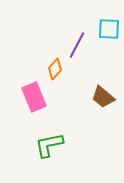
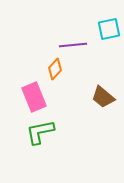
cyan square: rotated 15 degrees counterclockwise
purple line: moved 4 px left; rotated 56 degrees clockwise
green L-shape: moved 9 px left, 13 px up
